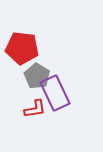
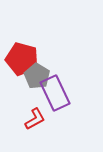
red pentagon: moved 11 px down; rotated 8 degrees clockwise
red L-shape: moved 10 px down; rotated 20 degrees counterclockwise
